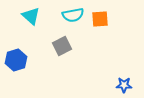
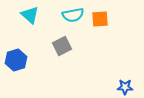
cyan triangle: moved 1 px left, 1 px up
blue star: moved 1 px right, 2 px down
